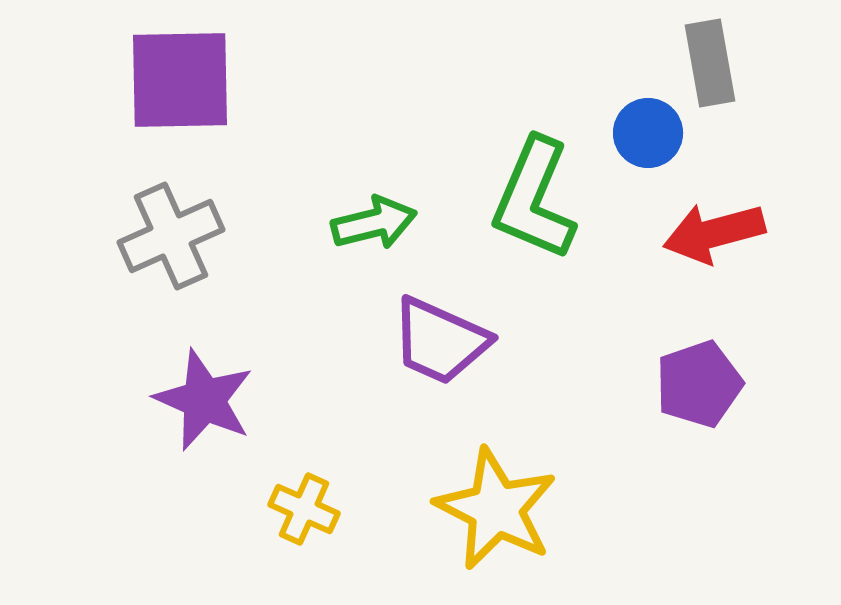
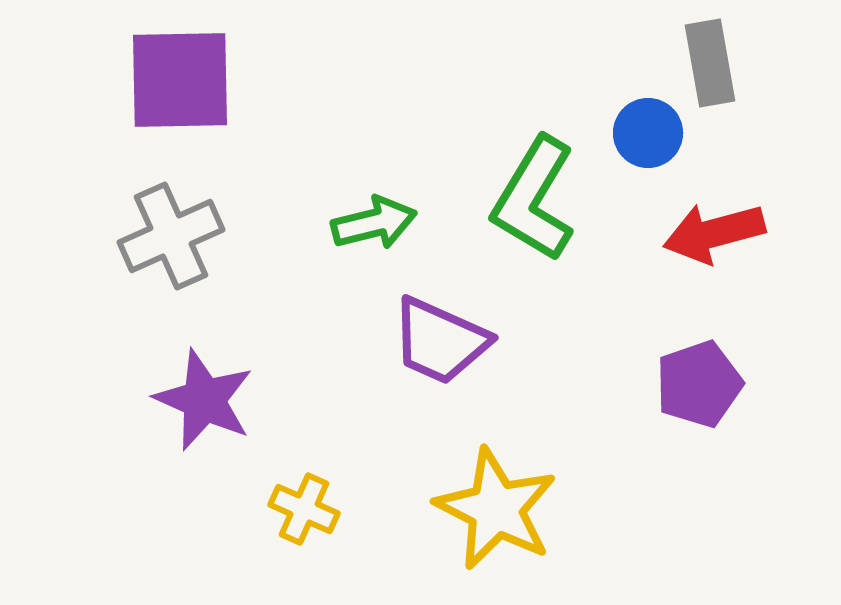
green L-shape: rotated 8 degrees clockwise
